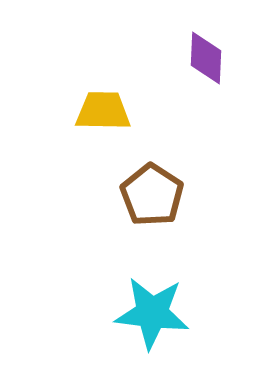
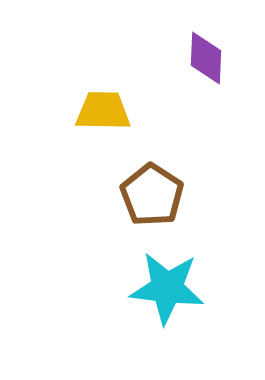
cyan star: moved 15 px right, 25 px up
